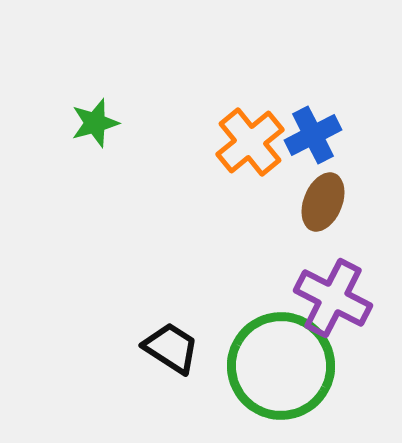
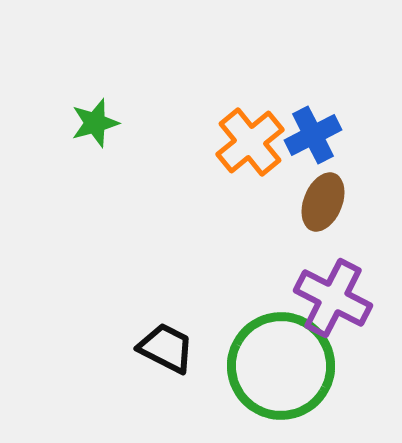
black trapezoid: moved 5 px left; rotated 6 degrees counterclockwise
